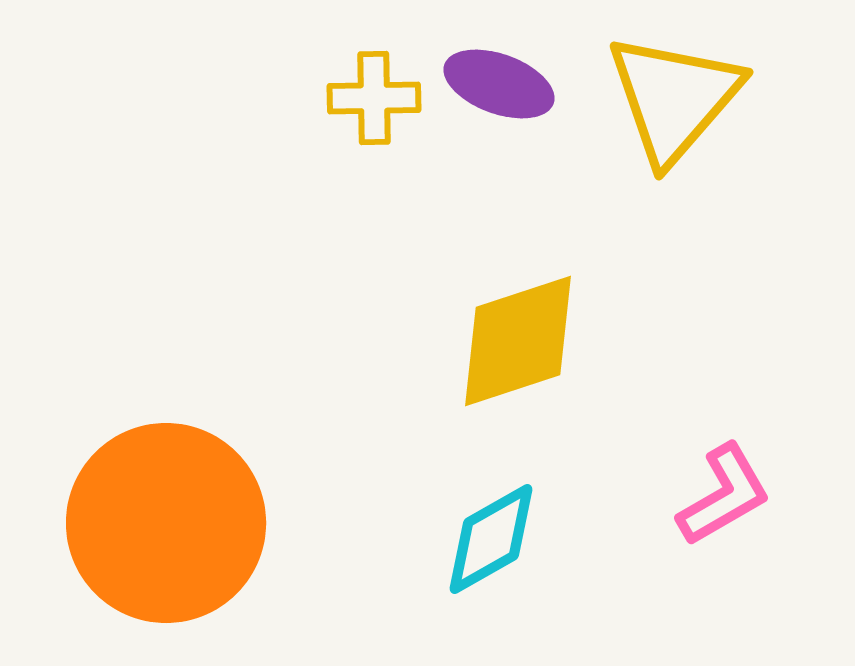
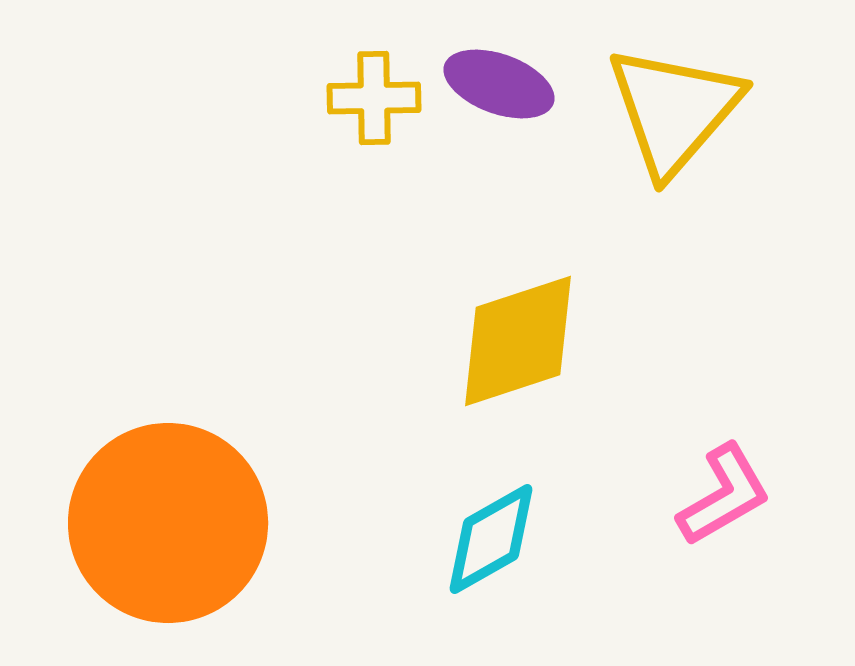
yellow triangle: moved 12 px down
orange circle: moved 2 px right
